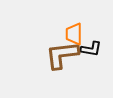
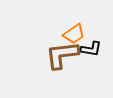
orange trapezoid: rotated 125 degrees counterclockwise
